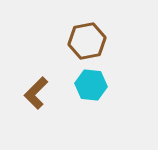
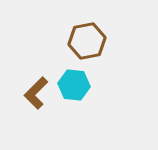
cyan hexagon: moved 17 px left
